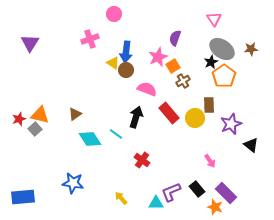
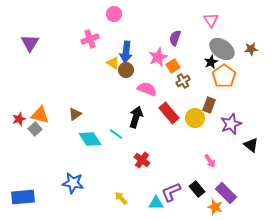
pink triangle: moved 3 px left, 1 px down
brown rectangle: rotated 21 degrees clockwise
